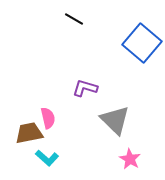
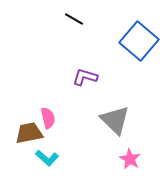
blue square: moved 3 px left, 2 px up
purple L-shape: moved 11 px up
